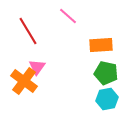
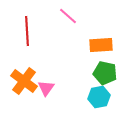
red line: moved 1 px left; rotated 28 degrees clockwise
pink triangle: moved 9 px right, 21 px down
green pentagon: moved 1 px left
cyan hexagon: moved 8 px left, 2 px up
